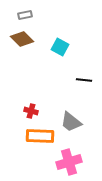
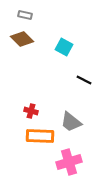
gray rectangle: rotated 24 degrees clockwise
cyan square: moved 4 px right
black line: rotated 21 degrees clockwise
